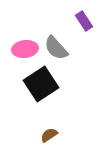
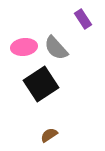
purple rectangle: moved 1 px left, 2 px up
pink ellipse: moved 1 px left, 2 px up
